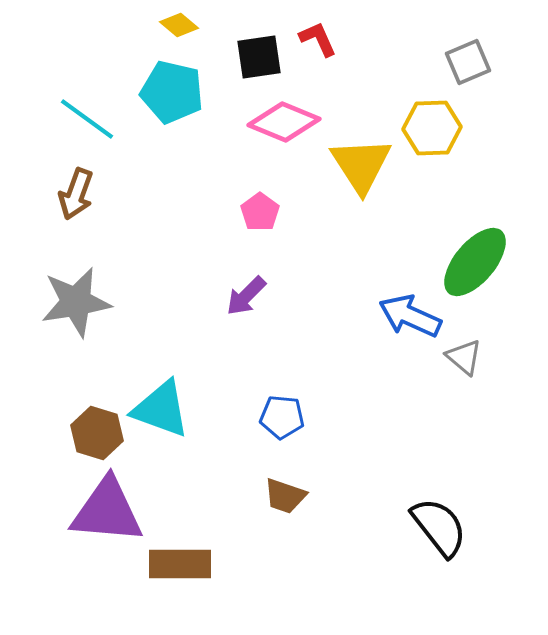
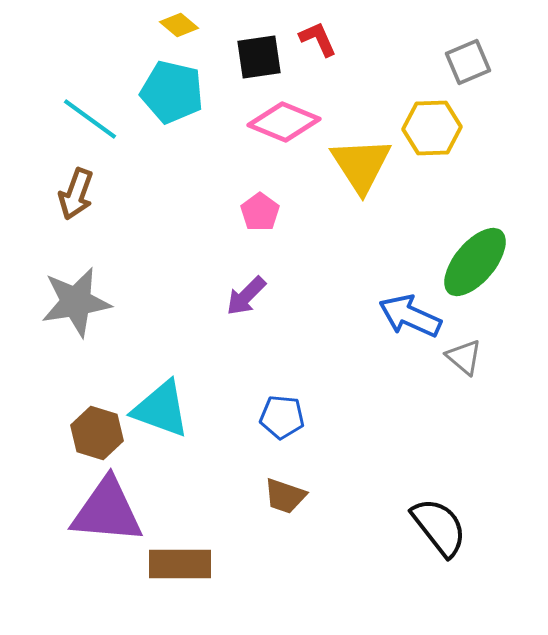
cyan line: moved 3 px right
